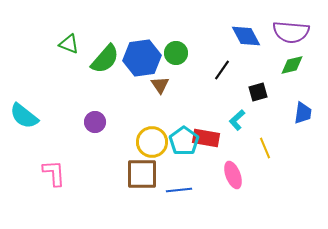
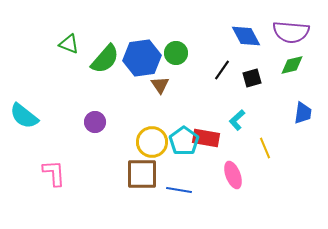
black square: moved 6 px left, 14 px up
blue line: rotated 15 degrees clockwise
